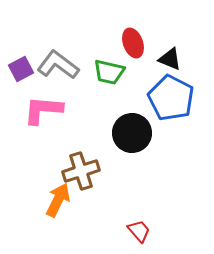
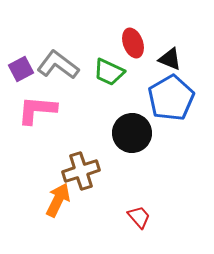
green trapezoid: rotated 12 degrees clockwise
blue pentagon: rotated 15 degrees clockwise
pink L-shape: moved 6 px left
red trapezoid: moved 14 px up
